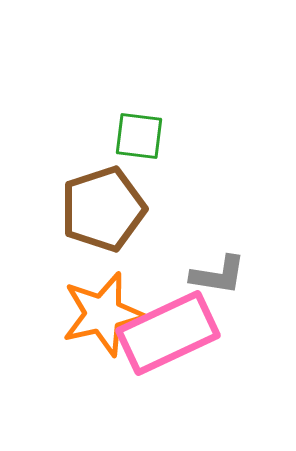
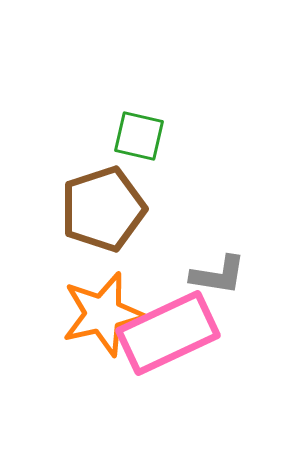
green square: rotated 6 degrees clockwise
